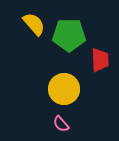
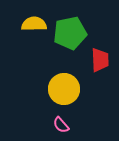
yellow semicircle: rotated 50 degrees counterclockwise
green pentagon: moved 1 px right, 2 px up; rotated 12 degrees counterclockwise
pink semicircle: moved 1 px down
